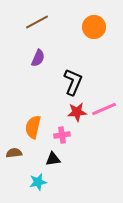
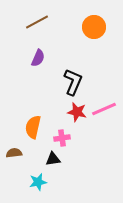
red star: rotated 18 degrees clockwise
pink cross: moved 3 px down
